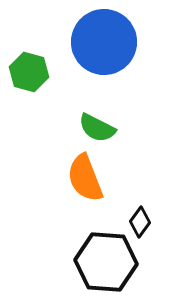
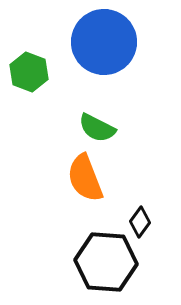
green hexagon: rotated 6 degrees clockwise
